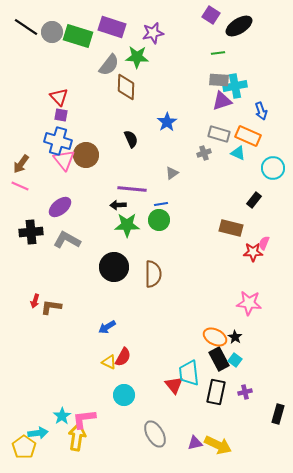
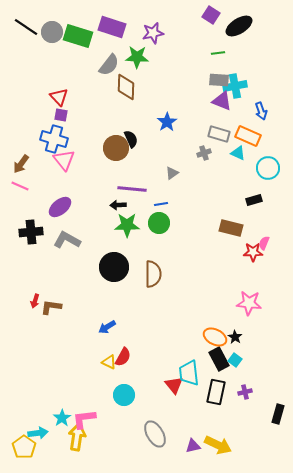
purple triangle at (222, 101): rotated 40 degrees clockwise
blue cross at (58, 141): moved 4 px left, 2 px up
brown circle at (86, 155): moved 30 px right, 7 px up
cyan circle at (273, 168): moved 5 px left
black rectangle at (254, 200): rotated 35 degrees clockwise
green circle at (159, 220): moved 3 px down
cyan star at (62, 416): moved 2 px down
purple triangle at (195, 443): moved 2 px left, 3 px down
